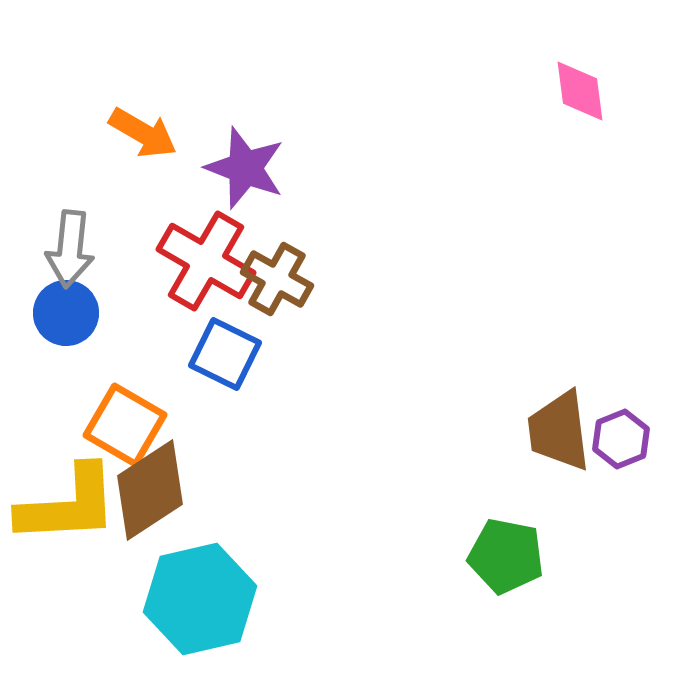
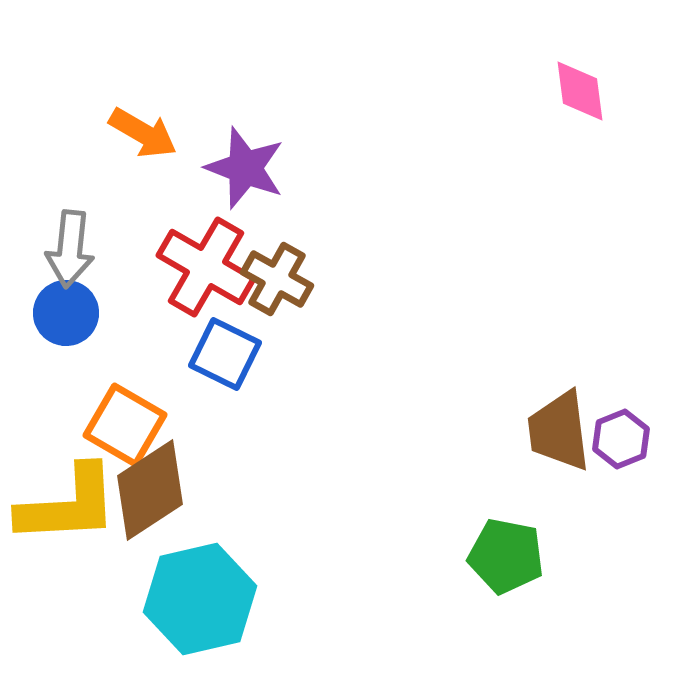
red cross: moved 6 px down
